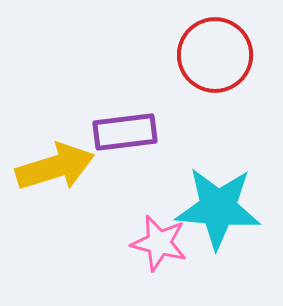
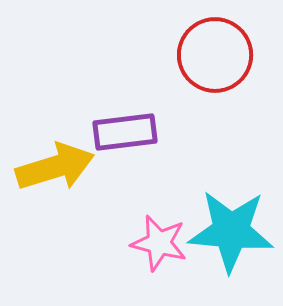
cyan star: moved 13 px right, 23 px down
